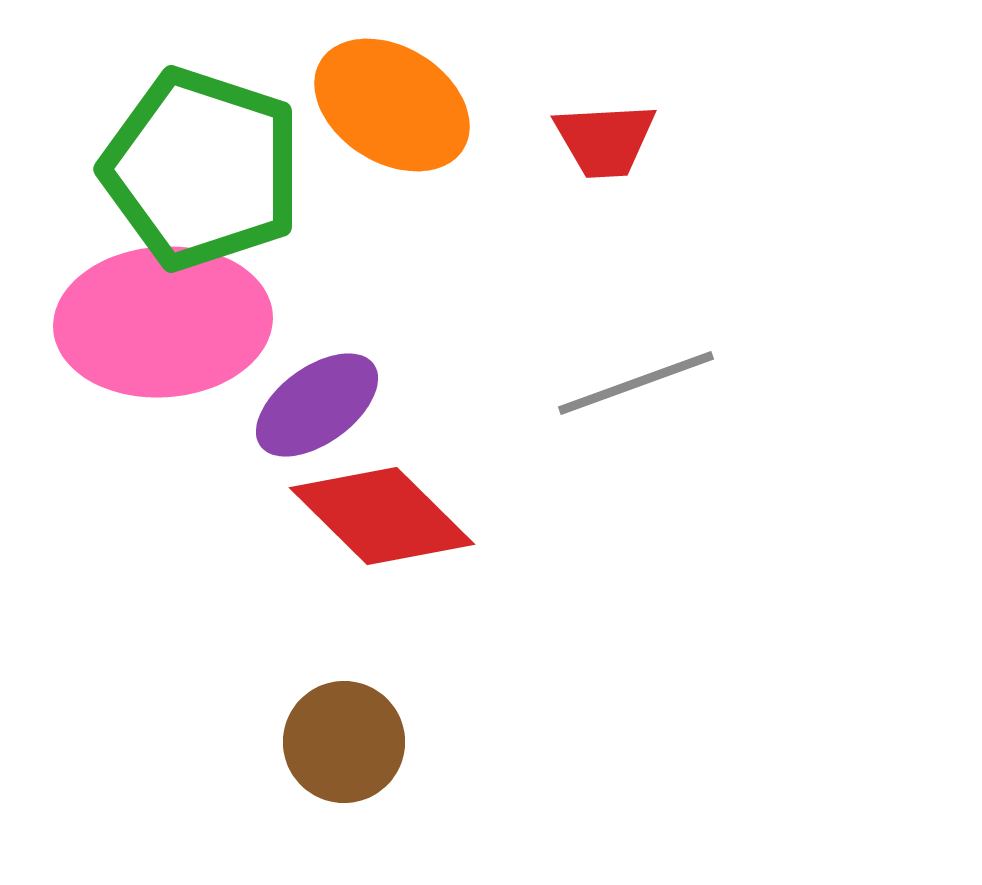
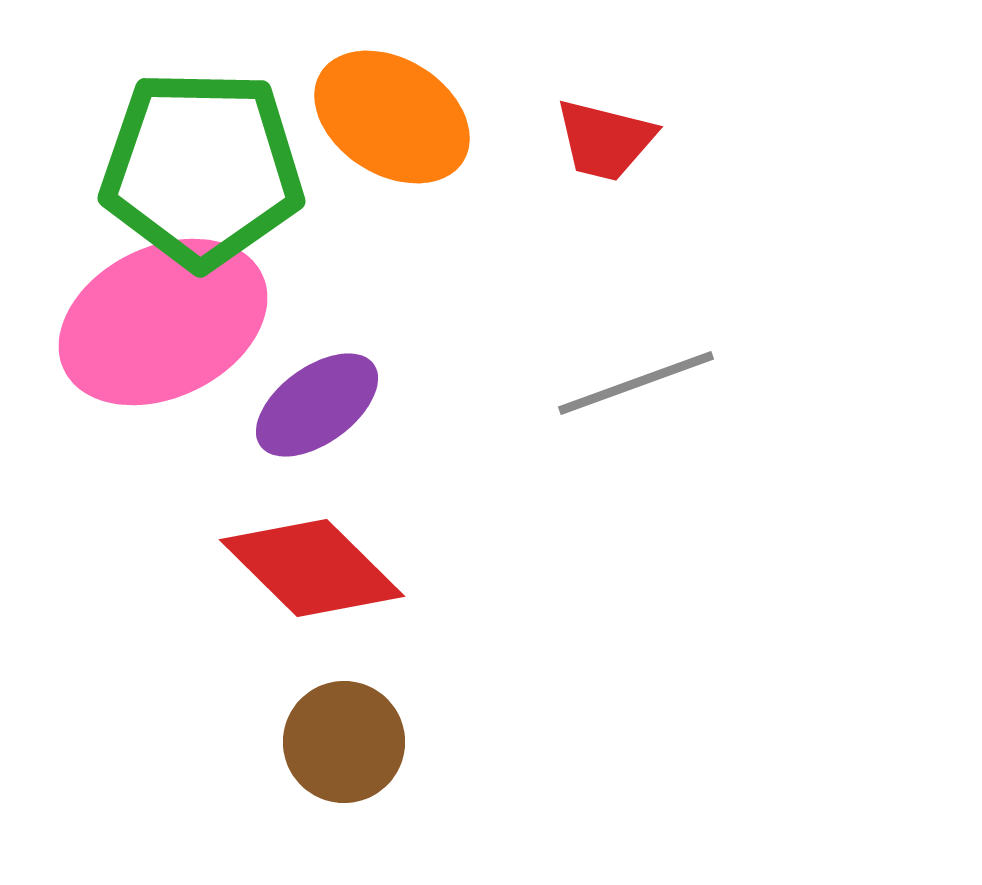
orange ellipse: moved 12 px down
red trapezoid: rotated 17 degrees clockwise
green pentagon: rotated 17 degrees counterclockwise
pink ellipse: rotated 22 degrees counterclockwise
red diamond: moved 70 px left, 52 px down
